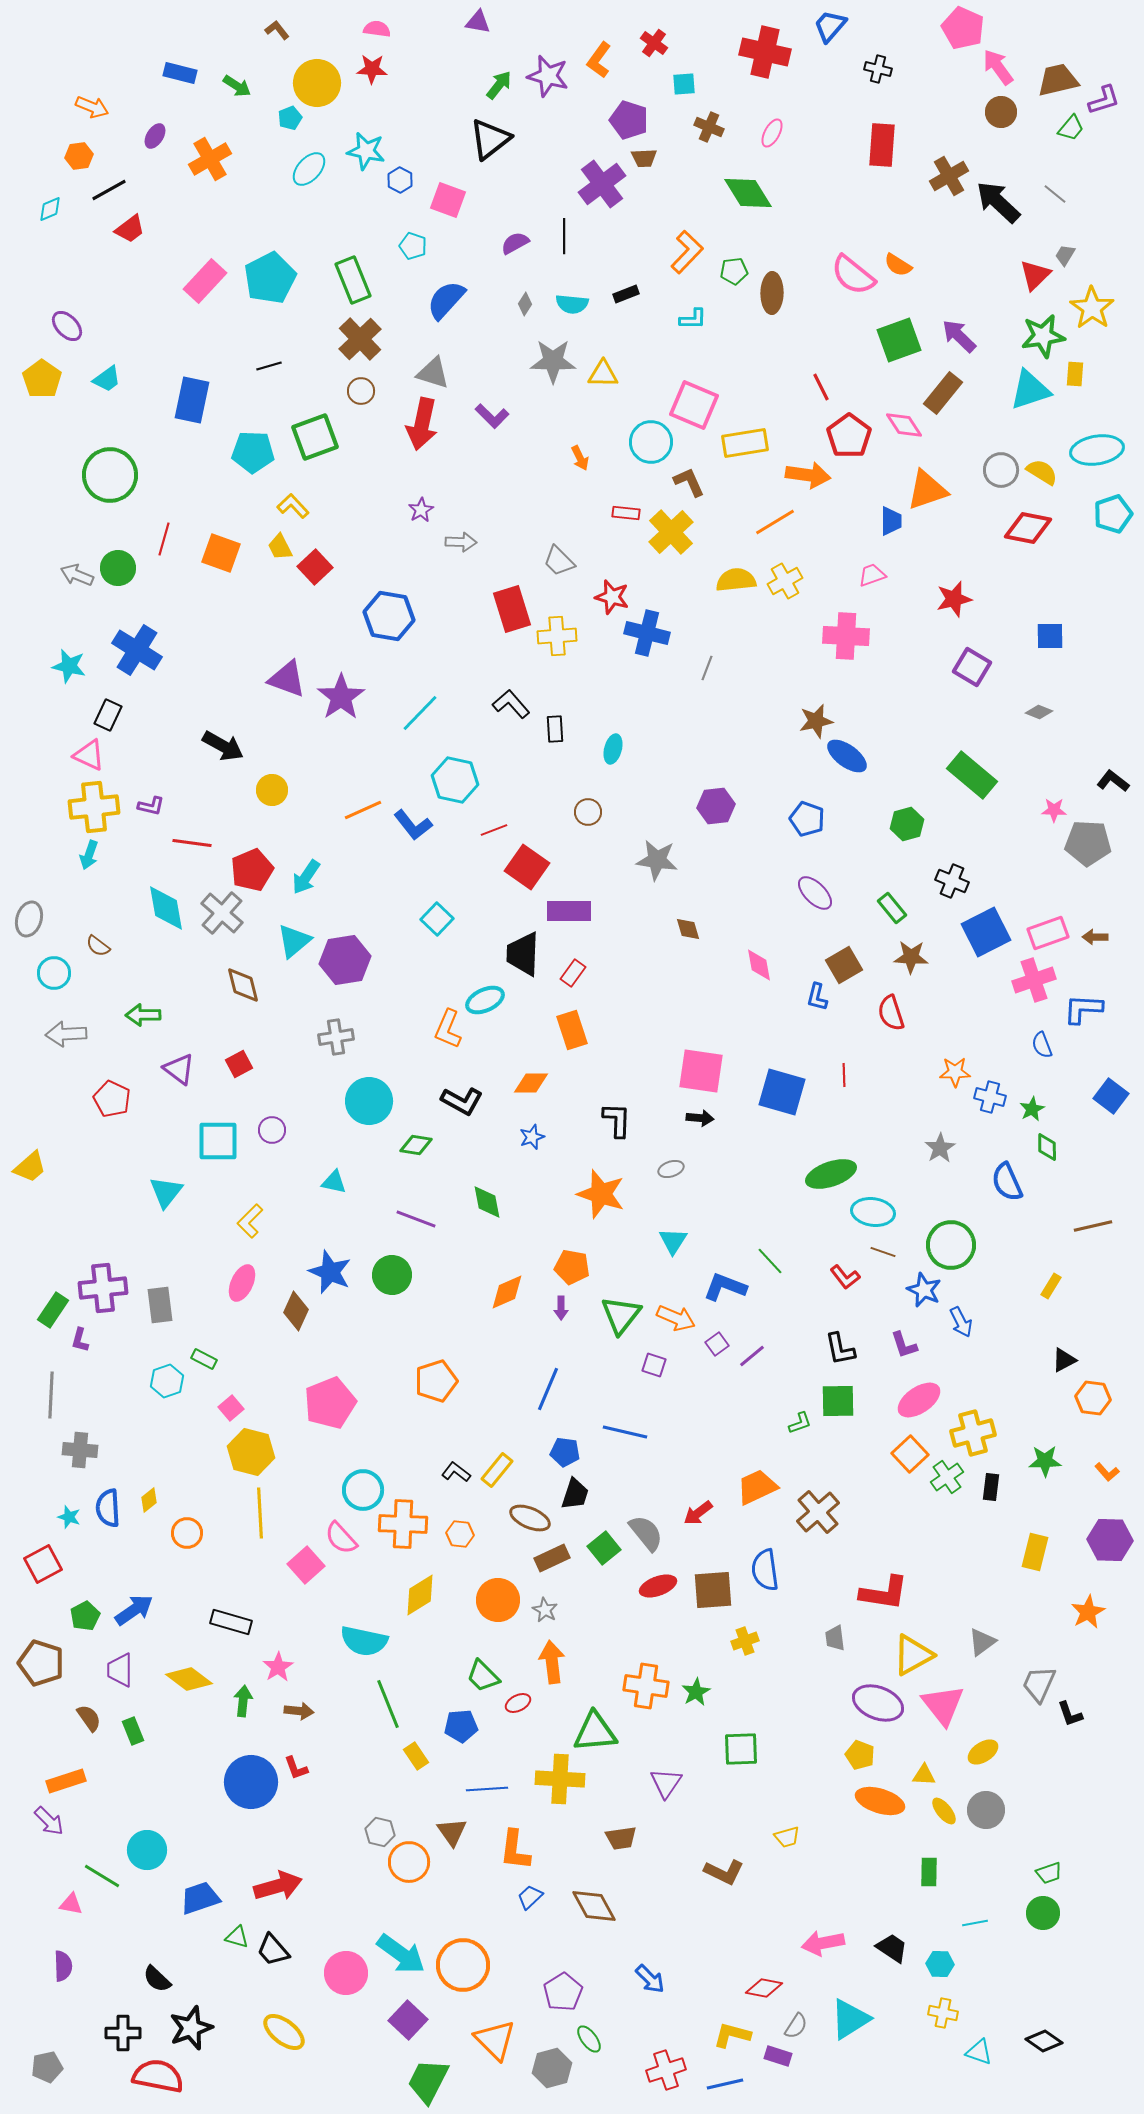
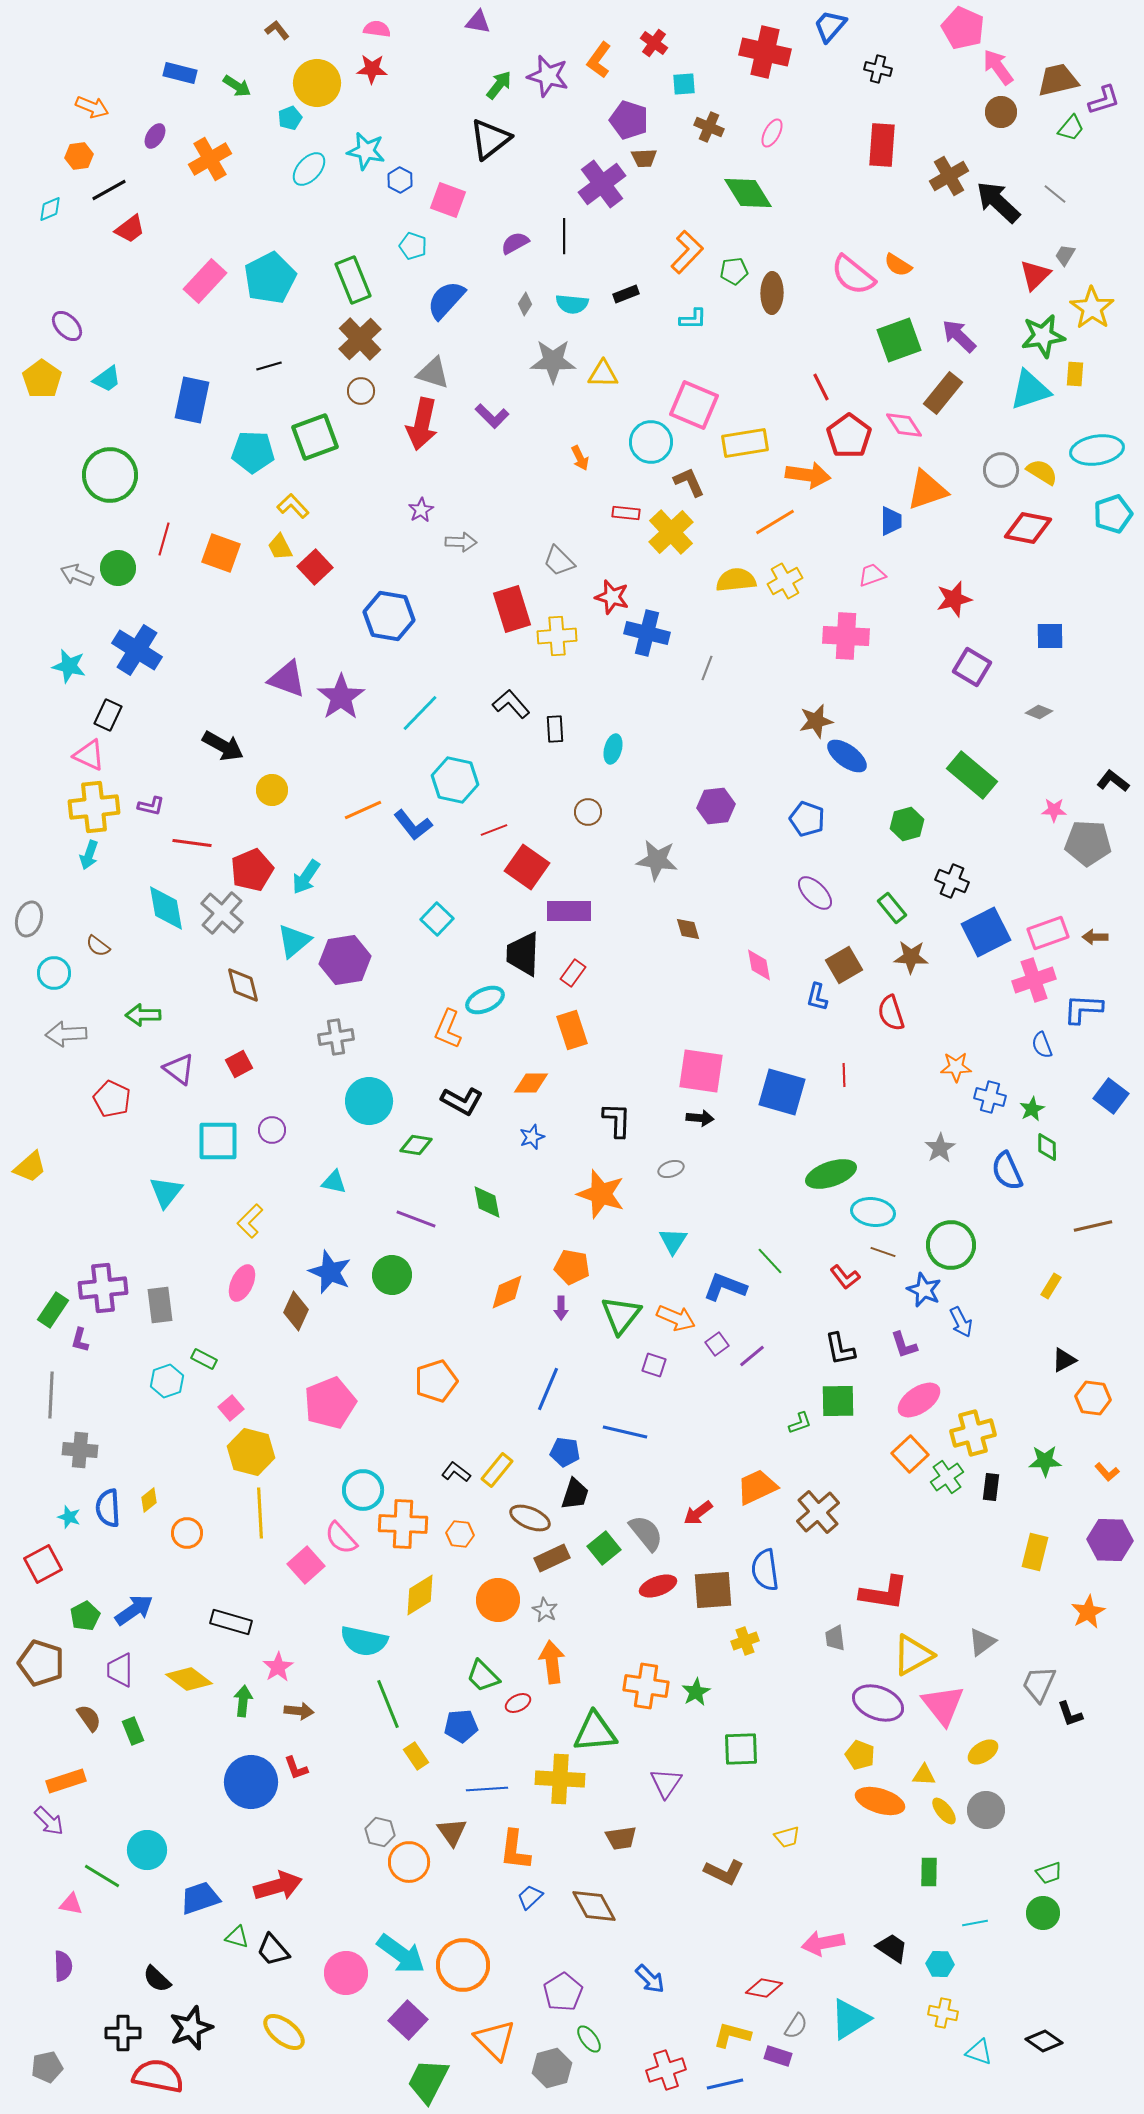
orange star at (955, 1072): moved 1 px right, 5 px up
blue semicircle at (1007, 1182): moved 11 px up
